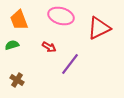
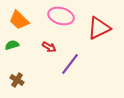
orange trapezoid: rotated 25 degrees counterclockwise
